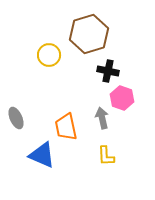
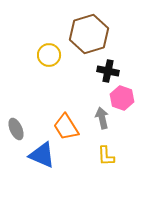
gray ellipse: moved 11 px down
orange trapezoid: rotated 20 degrees counterclockwise
